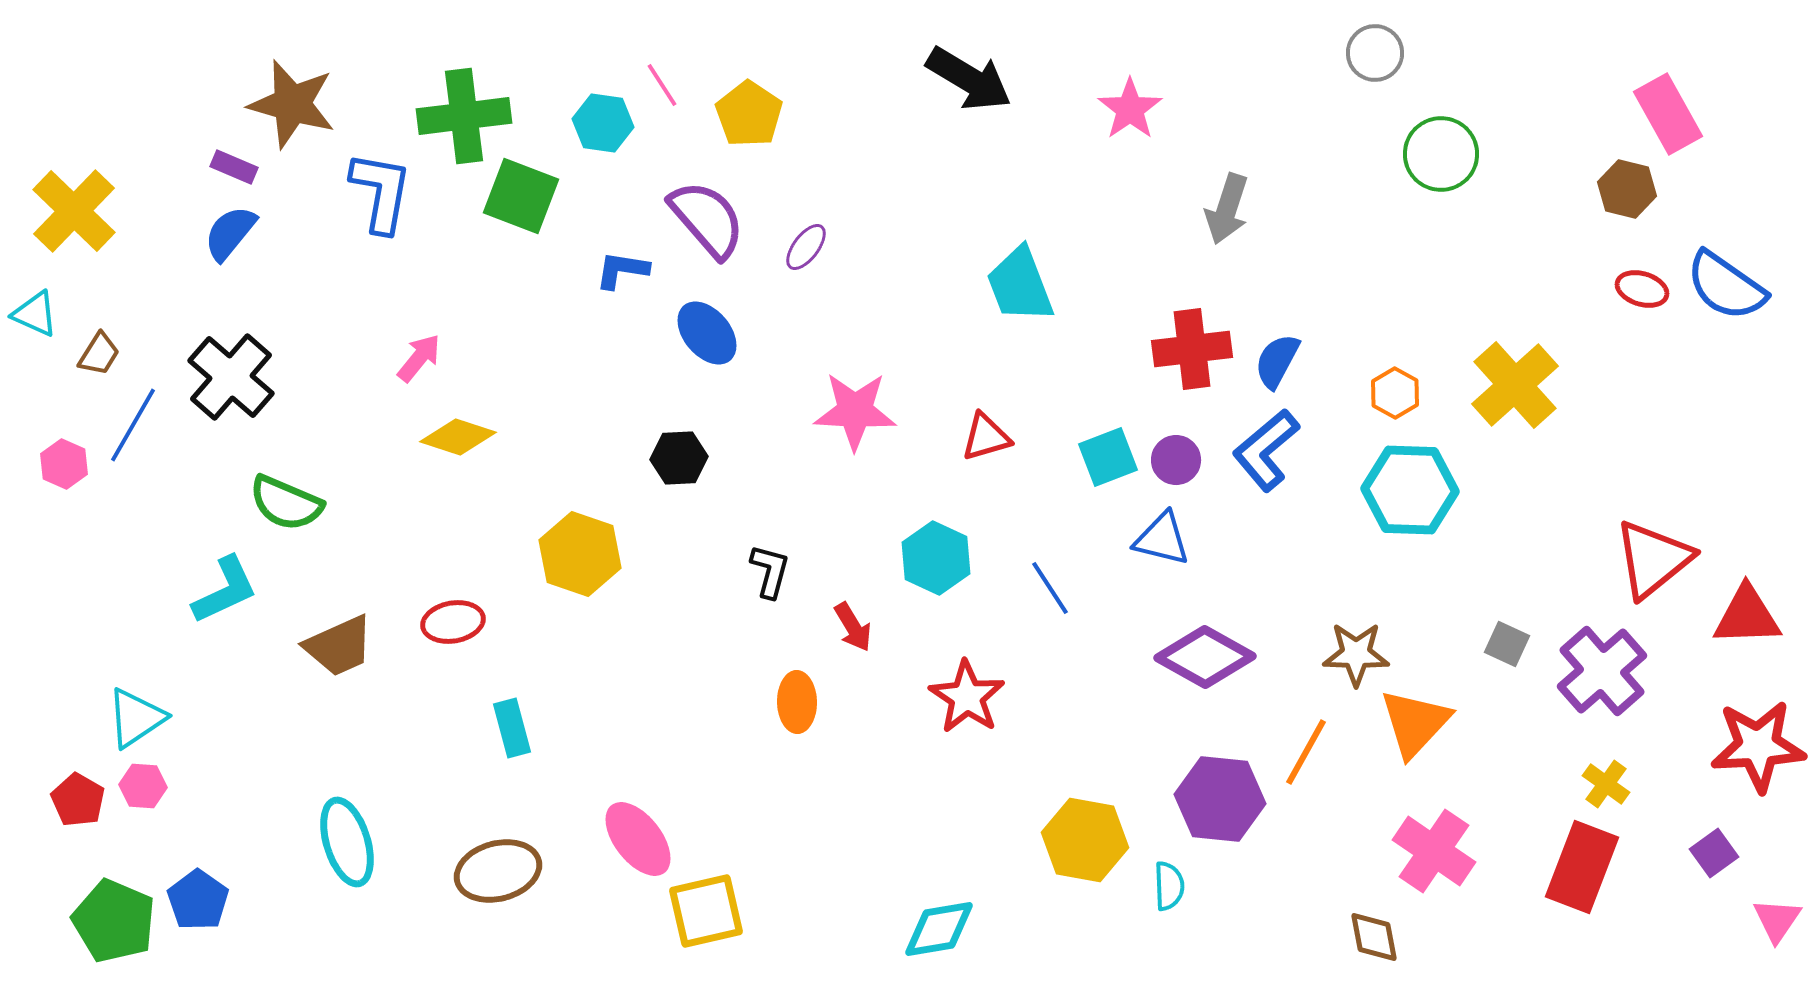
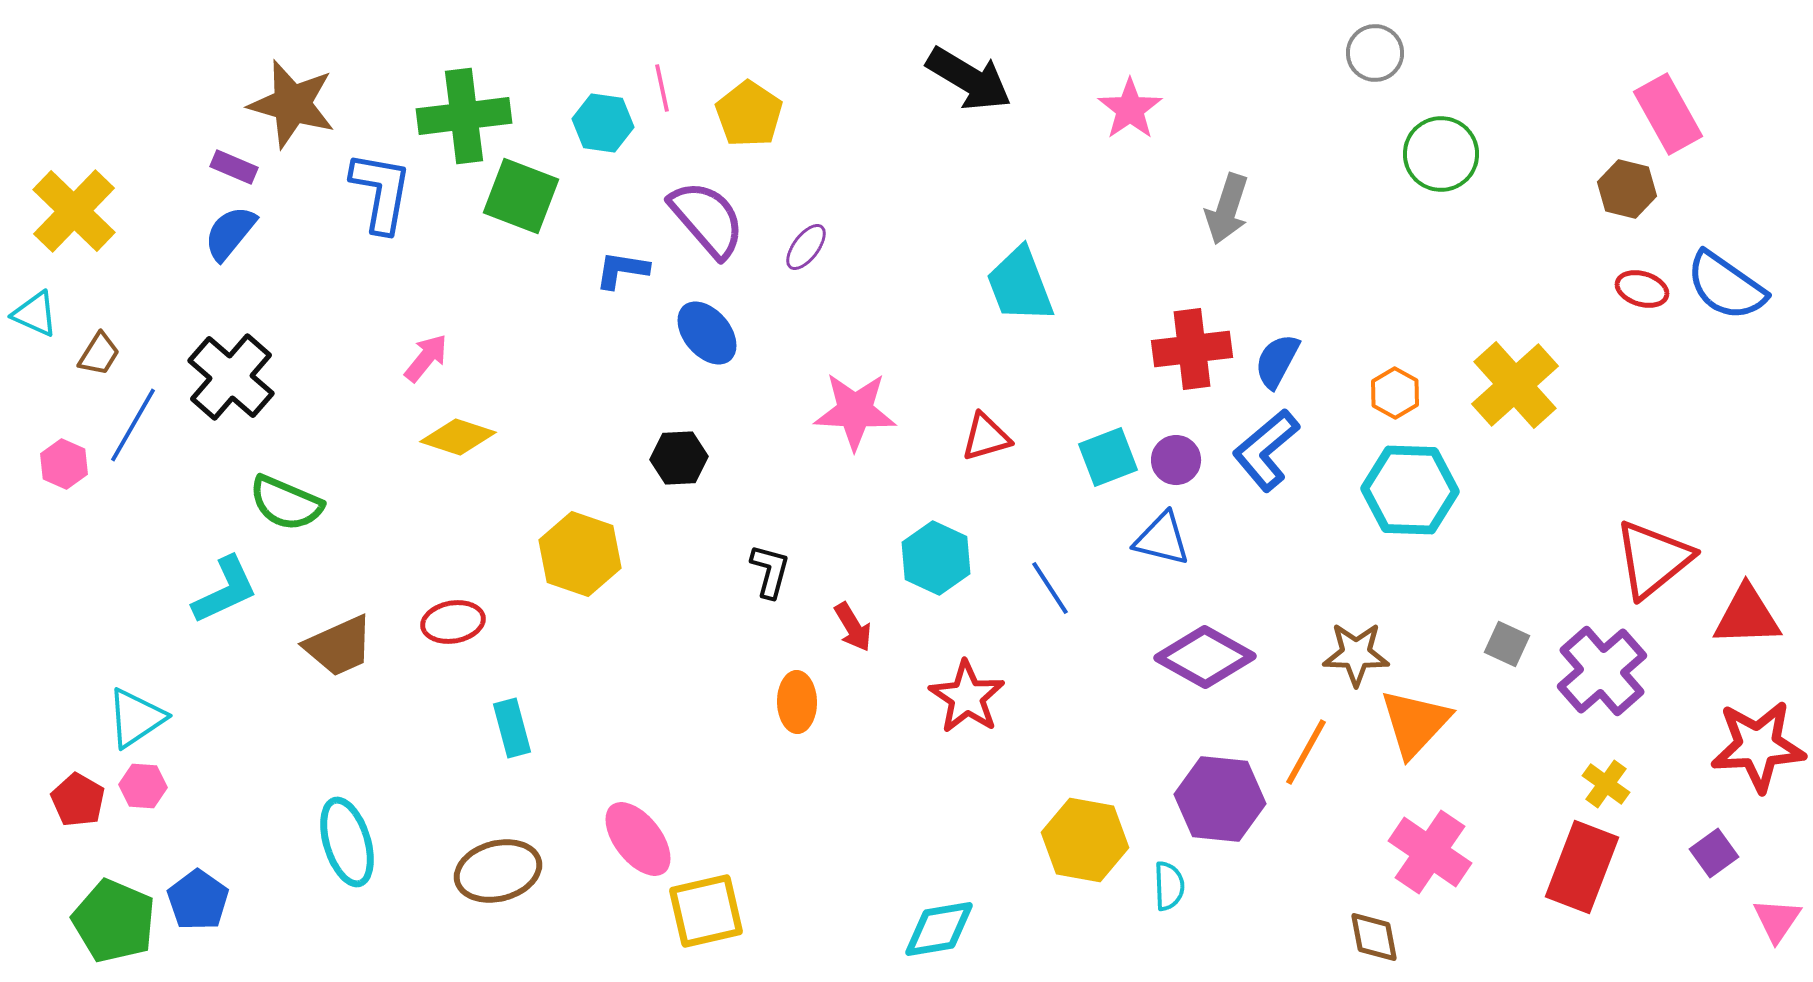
pink line at (662, 85): moved 3 px down; rotated 21 degrees clockwise
pink arrow at (419, 358): moved 7 px right
pink cross at (1434, 851): moved 4 px left, 1 px down
